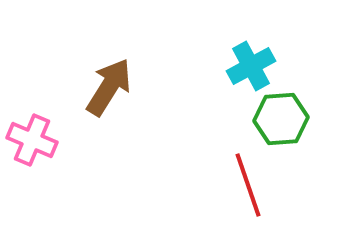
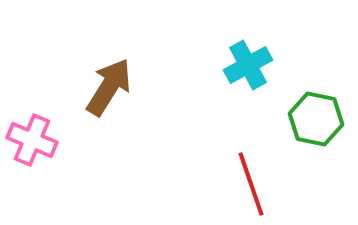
cyan cross: moved 3 px left, 1 px up
green hexagon: moved 35 px right; rotated 16 degrees clockwise
red line: moved 3 px right, 1 px up
